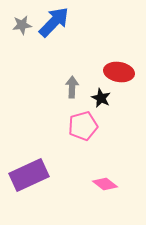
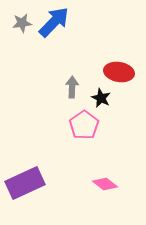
gray star: moved 2 px up
pink pentagon: moved 1 px right, 1 px up; rotated 20 degrees counterclockwise
purple rectangle: moved 4 px left, 8 px down
